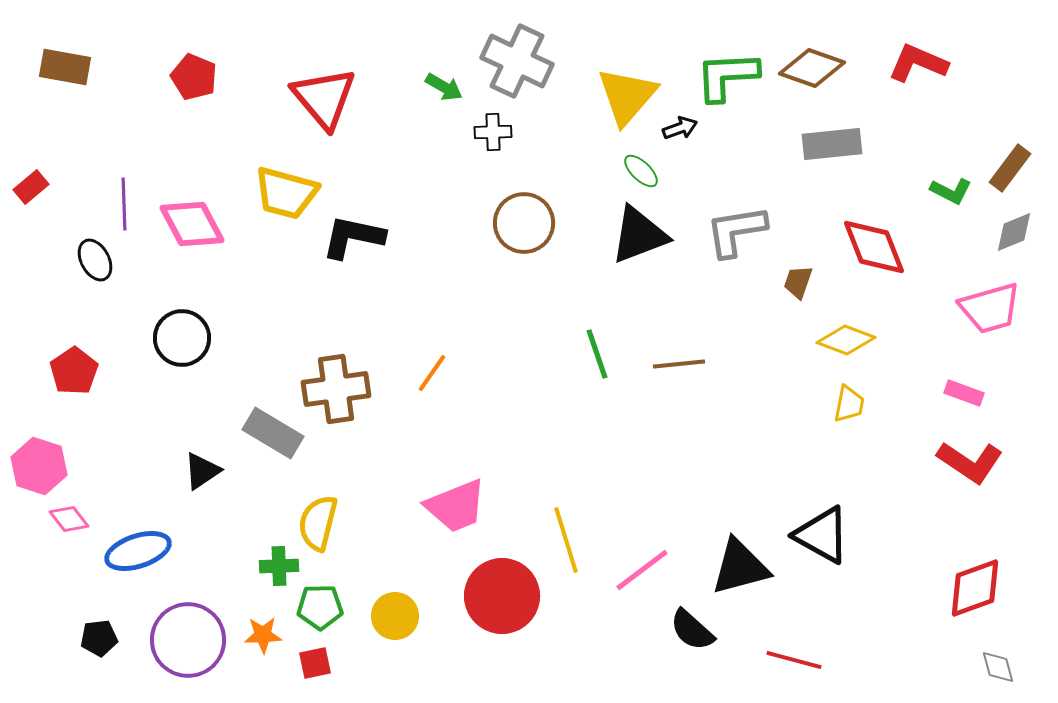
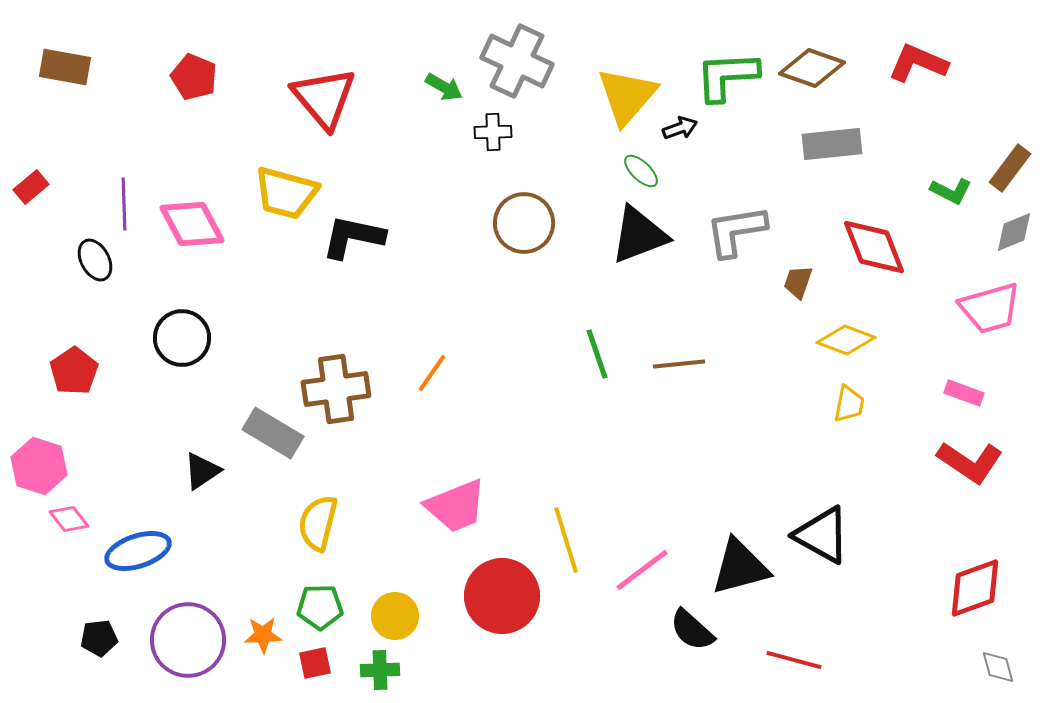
green cross at (279, 566): moved 101 px right, 104 px down
